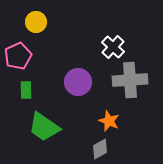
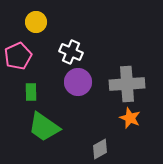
white cross: moved 42 px left, 5 px down; rotated 20 degrees counterclockwise
gray cross: moved 3 px left, 4 px down
green rectangle: moved 5 px right, 2 px down
orange star: moved 21 px right, 3 px up
